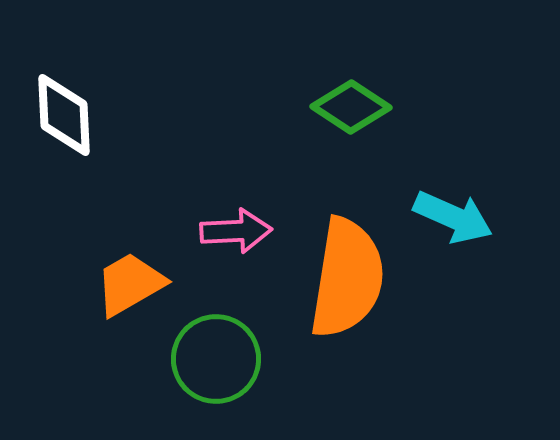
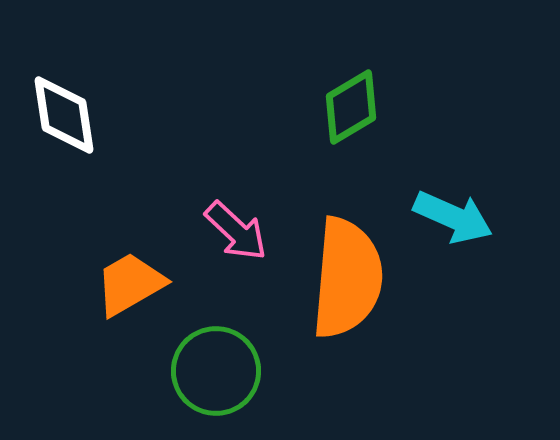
green diamond: rotated 64 degrees counterclockwise
white diamond: rotated 6 degrees counterclockwise
pink arrow: rotated 46 degrees clockwise
orange semicircle: rotated 4 degrees counterclockwise
green circle: moved 12 px down
